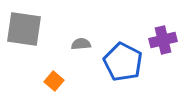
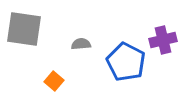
blue pentagon: moved 3 px right
